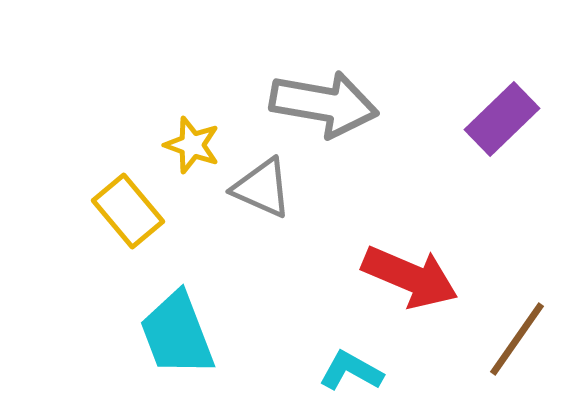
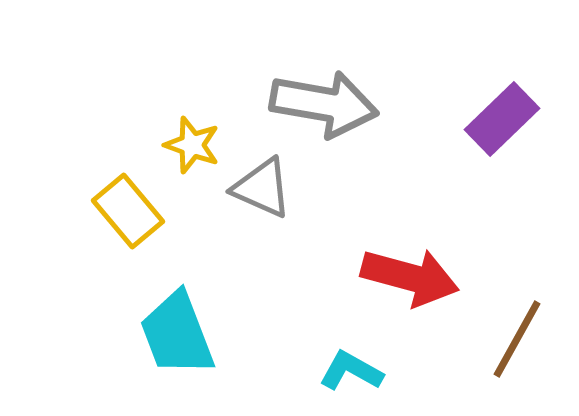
red arrow: rotated 8 degrees counterclockwise
brown line: rotated 6 degrees counterclockwise
